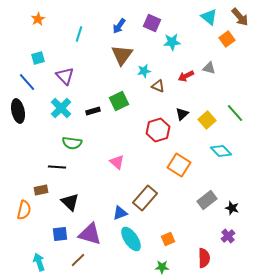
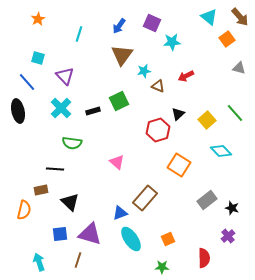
cyan square at (38, 58): rotated 32 degrees clockwise
gray triangle at (209, 68): moved 30 px right
black triangle at (182, 114): moved 4 px left
black line at (57, 167): moved 2 px left, 2 px down
brown line at (78, 260): rotated 28 degrees counterclockwise
